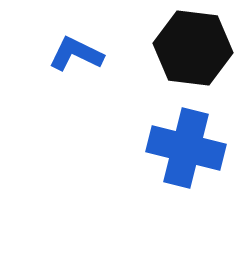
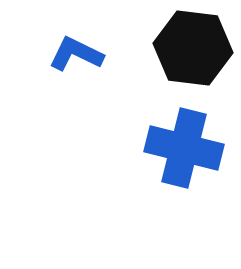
blue cross: moved 2 px left
